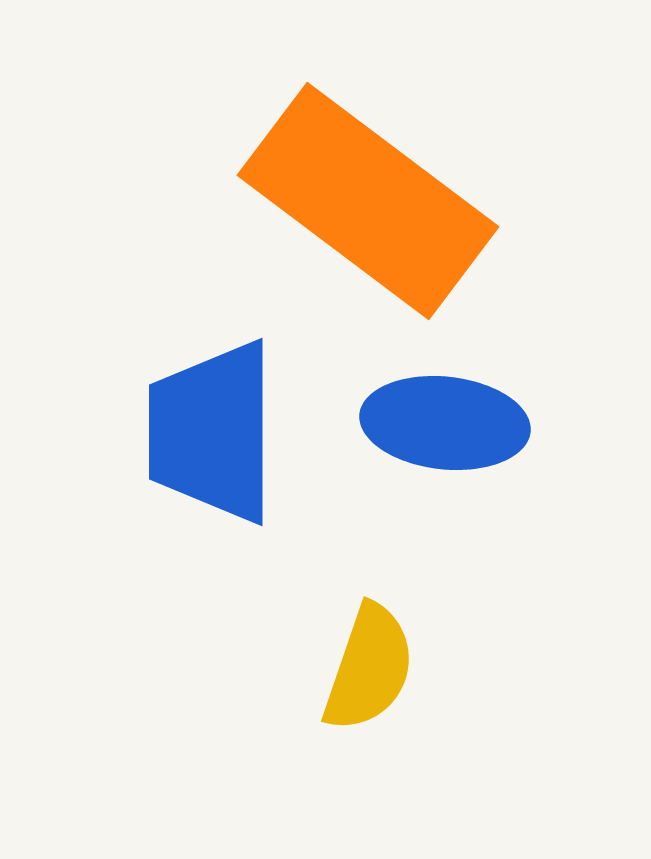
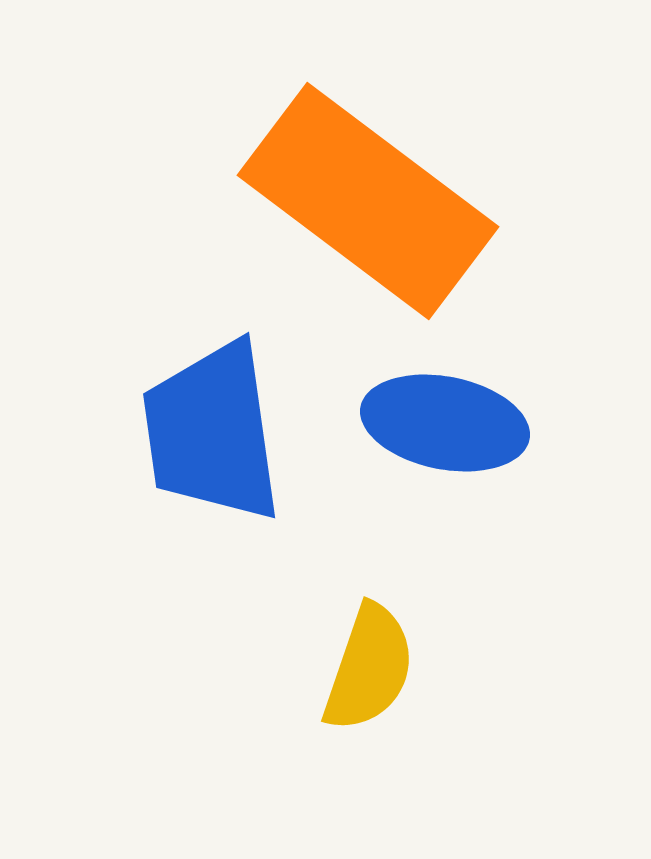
blue ellipse: rotated 5 degrees clockwise
blue trapezoid: rotated 8 degrees counterclockwise
